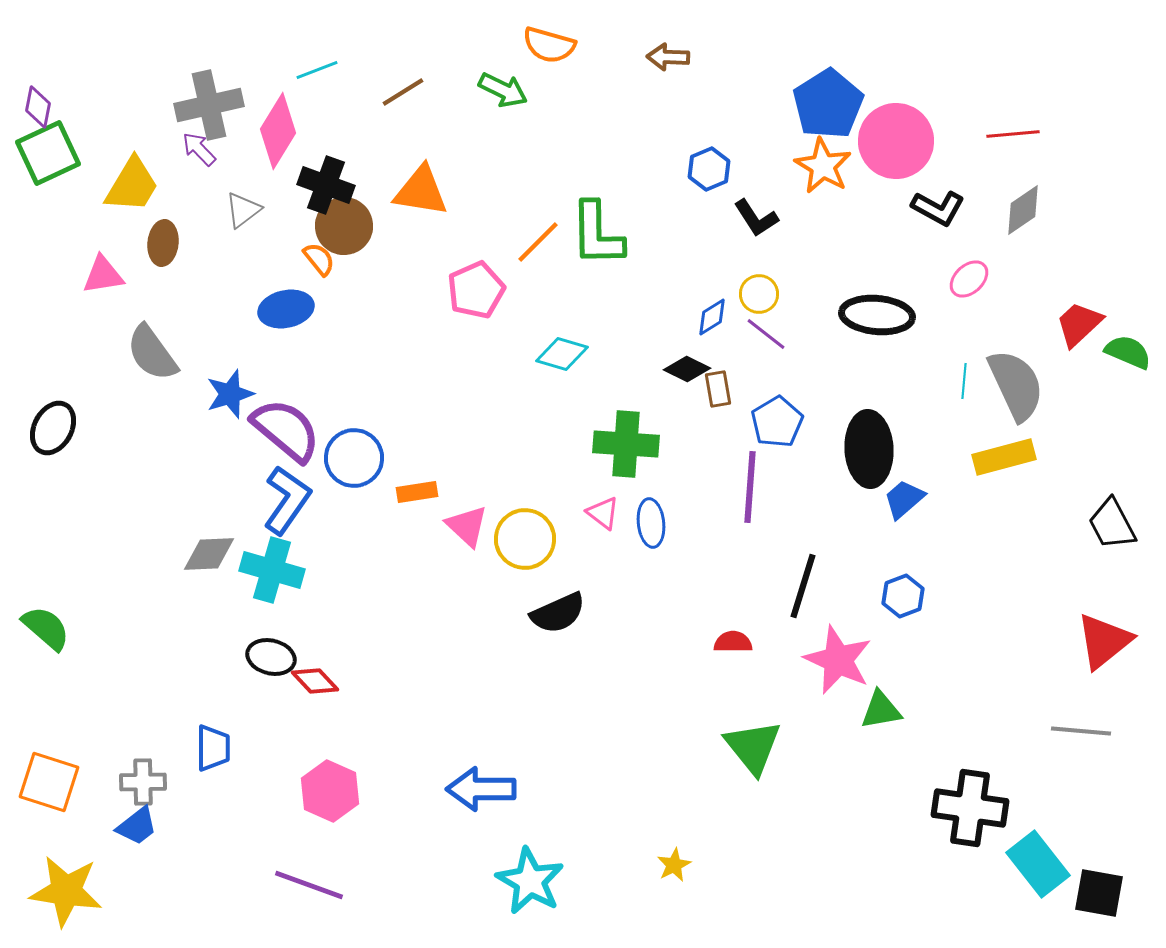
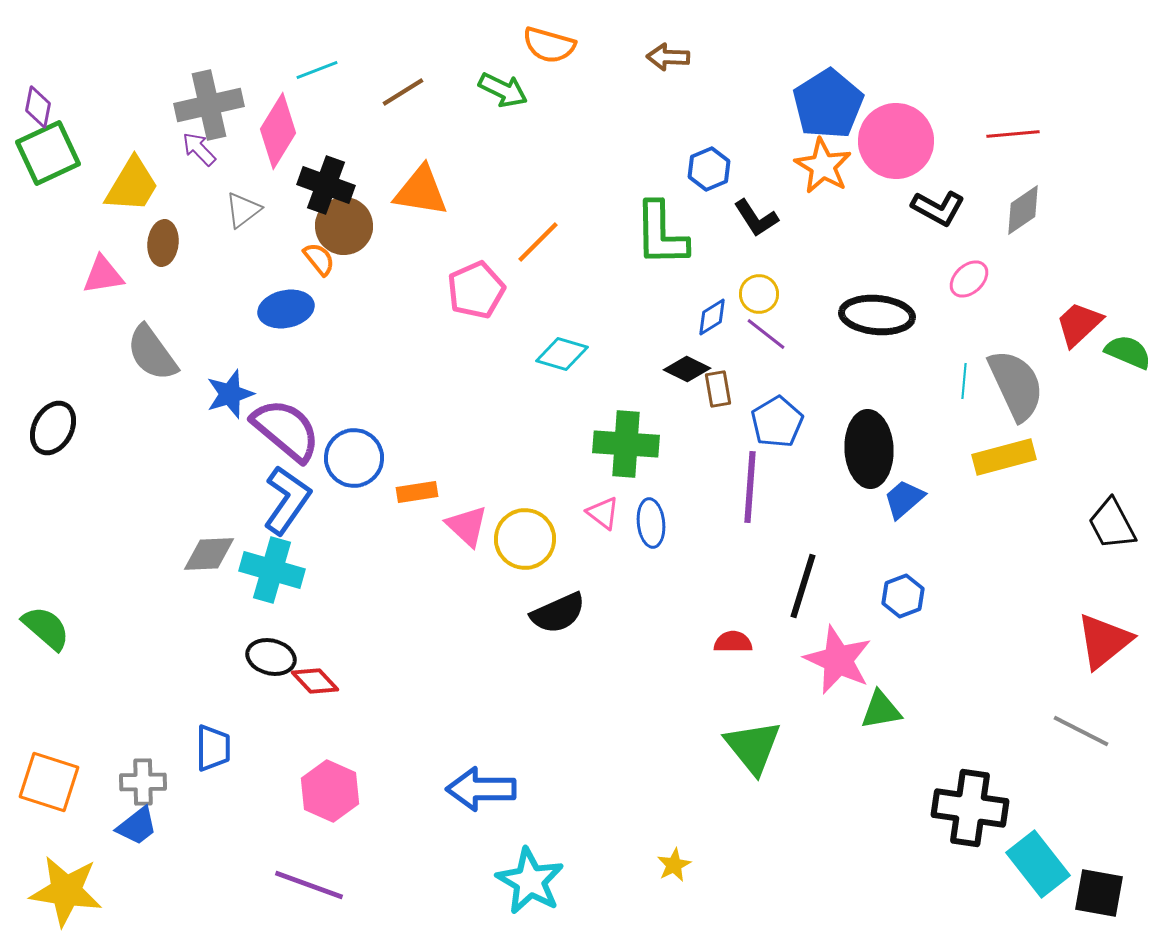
green L-shape at (597, 234): moved 64 px right
gray line at (1081, 731): rotated 22 degrees clockwise
